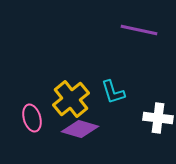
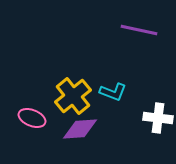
cyan L-shape: rotated 52 degrees counterclockwise
yellow cross: moved 2 px right, 3 px up
pink ellipse: rotated 52 degrees counterclockwise
purple diamond: rotated 21 degrees counterclockwise
